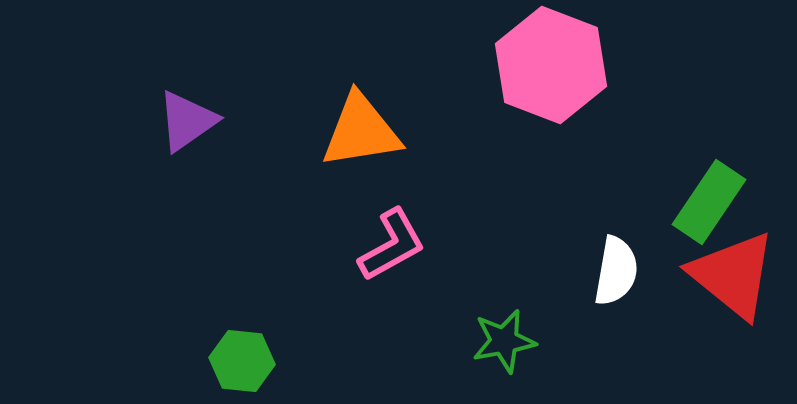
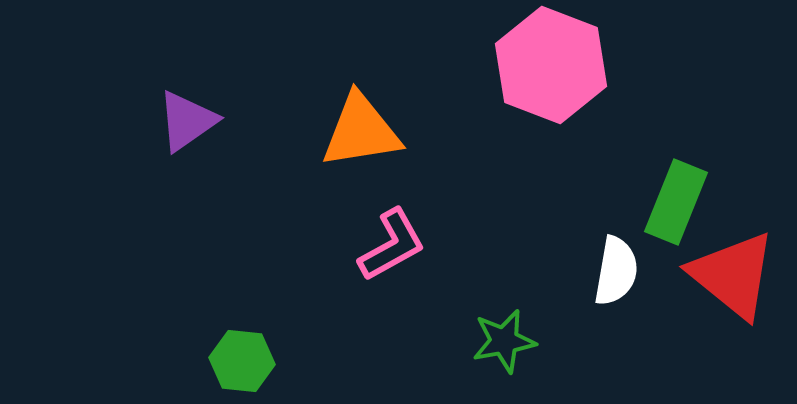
green rectangle: moved 33 px left; rotated 12 degrees counterclockwise
